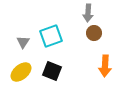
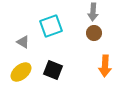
gray arrow: moved 5 px right, 1 px up
cyan square: moved 10 px up
gray triangle: rotated 32 degrees counterclockwise
black square: moved 1 px right, 1 px up
